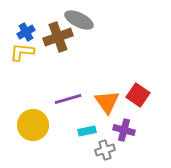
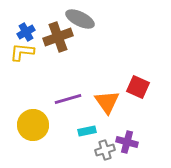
gray ellipse: moved 1 px right, 1 px up
red square: moved 8 px up; rotated 10 degrees counterclockwise
purple cross: moved 3 px right, 12 px down
